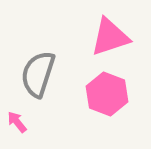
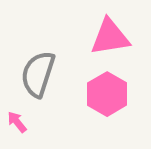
pink triangle: rotated 9 degrees clockwise
pink hexagon: rotated 9 degrees clockwise
